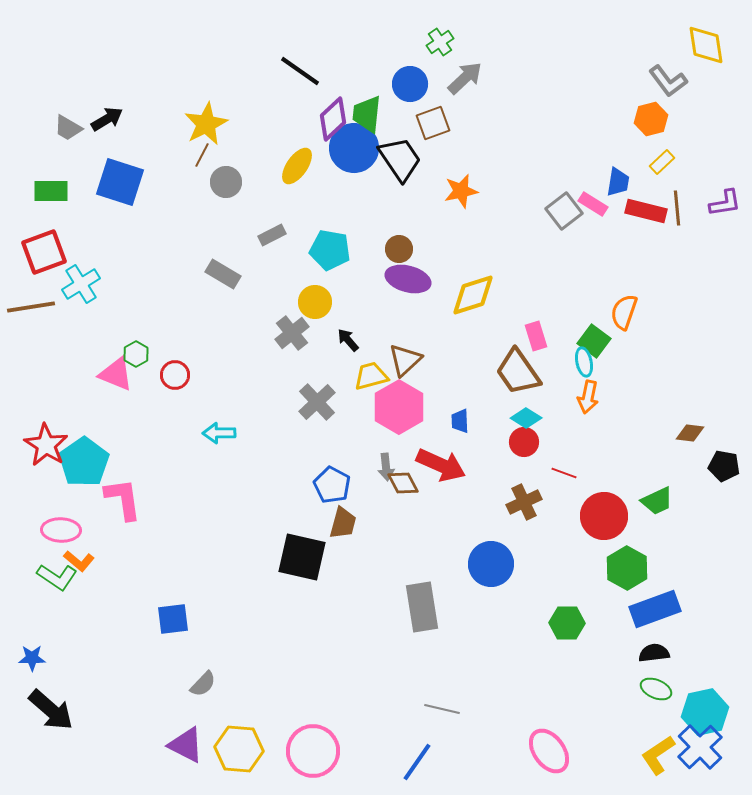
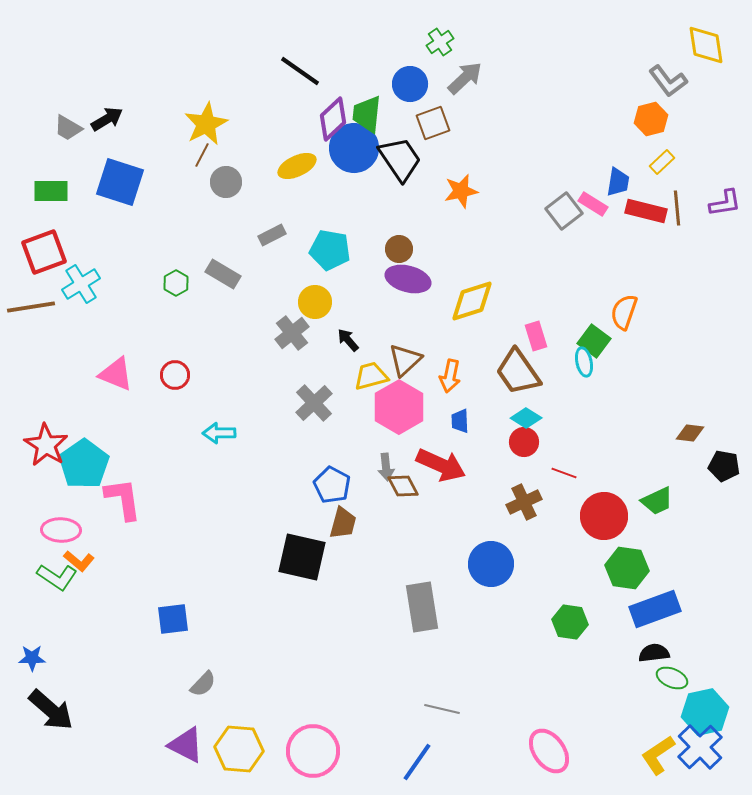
yellow ellipse at (297, 166): rotated 30 degrees clockwise
yellow diamond at (473, 295): moved 1 px left, 6 px down
green hexagon at (136, 354): moved 40 px right, 71 px up
orange arrow at (588, 397): moved 138 px left, 21 px up
gray cross at (317, 402): moved 3 px left, 1 px down
cyan pentagon at (84, 462): moved 2 px down
brown diamond at (403, 483): moved 3 px down
green hexagon at (627, 568): rotated 21 degrees counterclockwise
green hexagon at (567, 623): moved 3 px right, 1 px up; rotated 8 degrees clockwise
green ellipse at (656, 689): moved 16 px right, 11 px up
